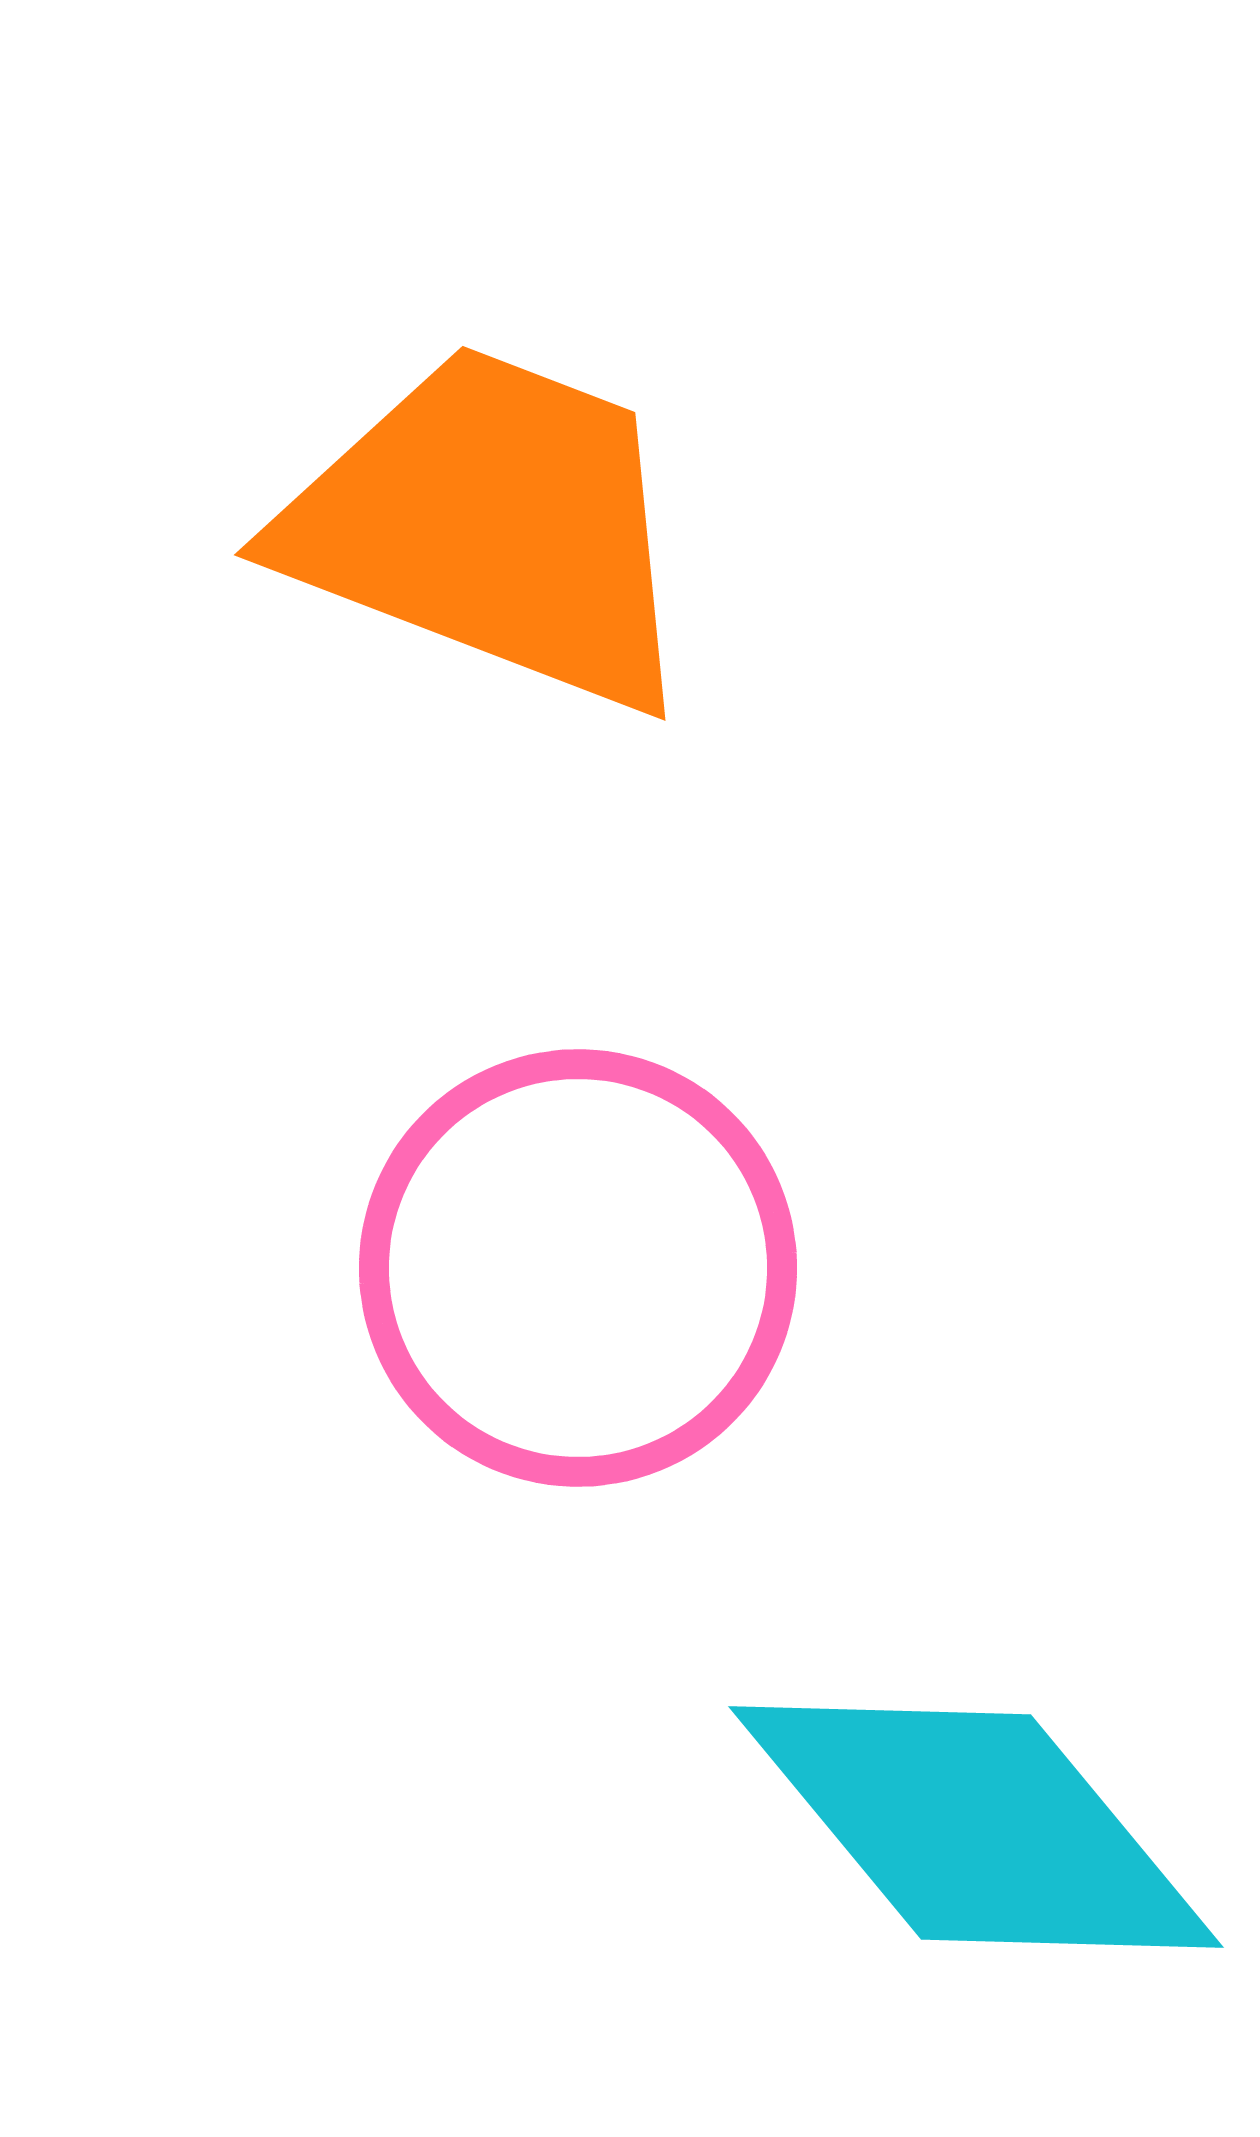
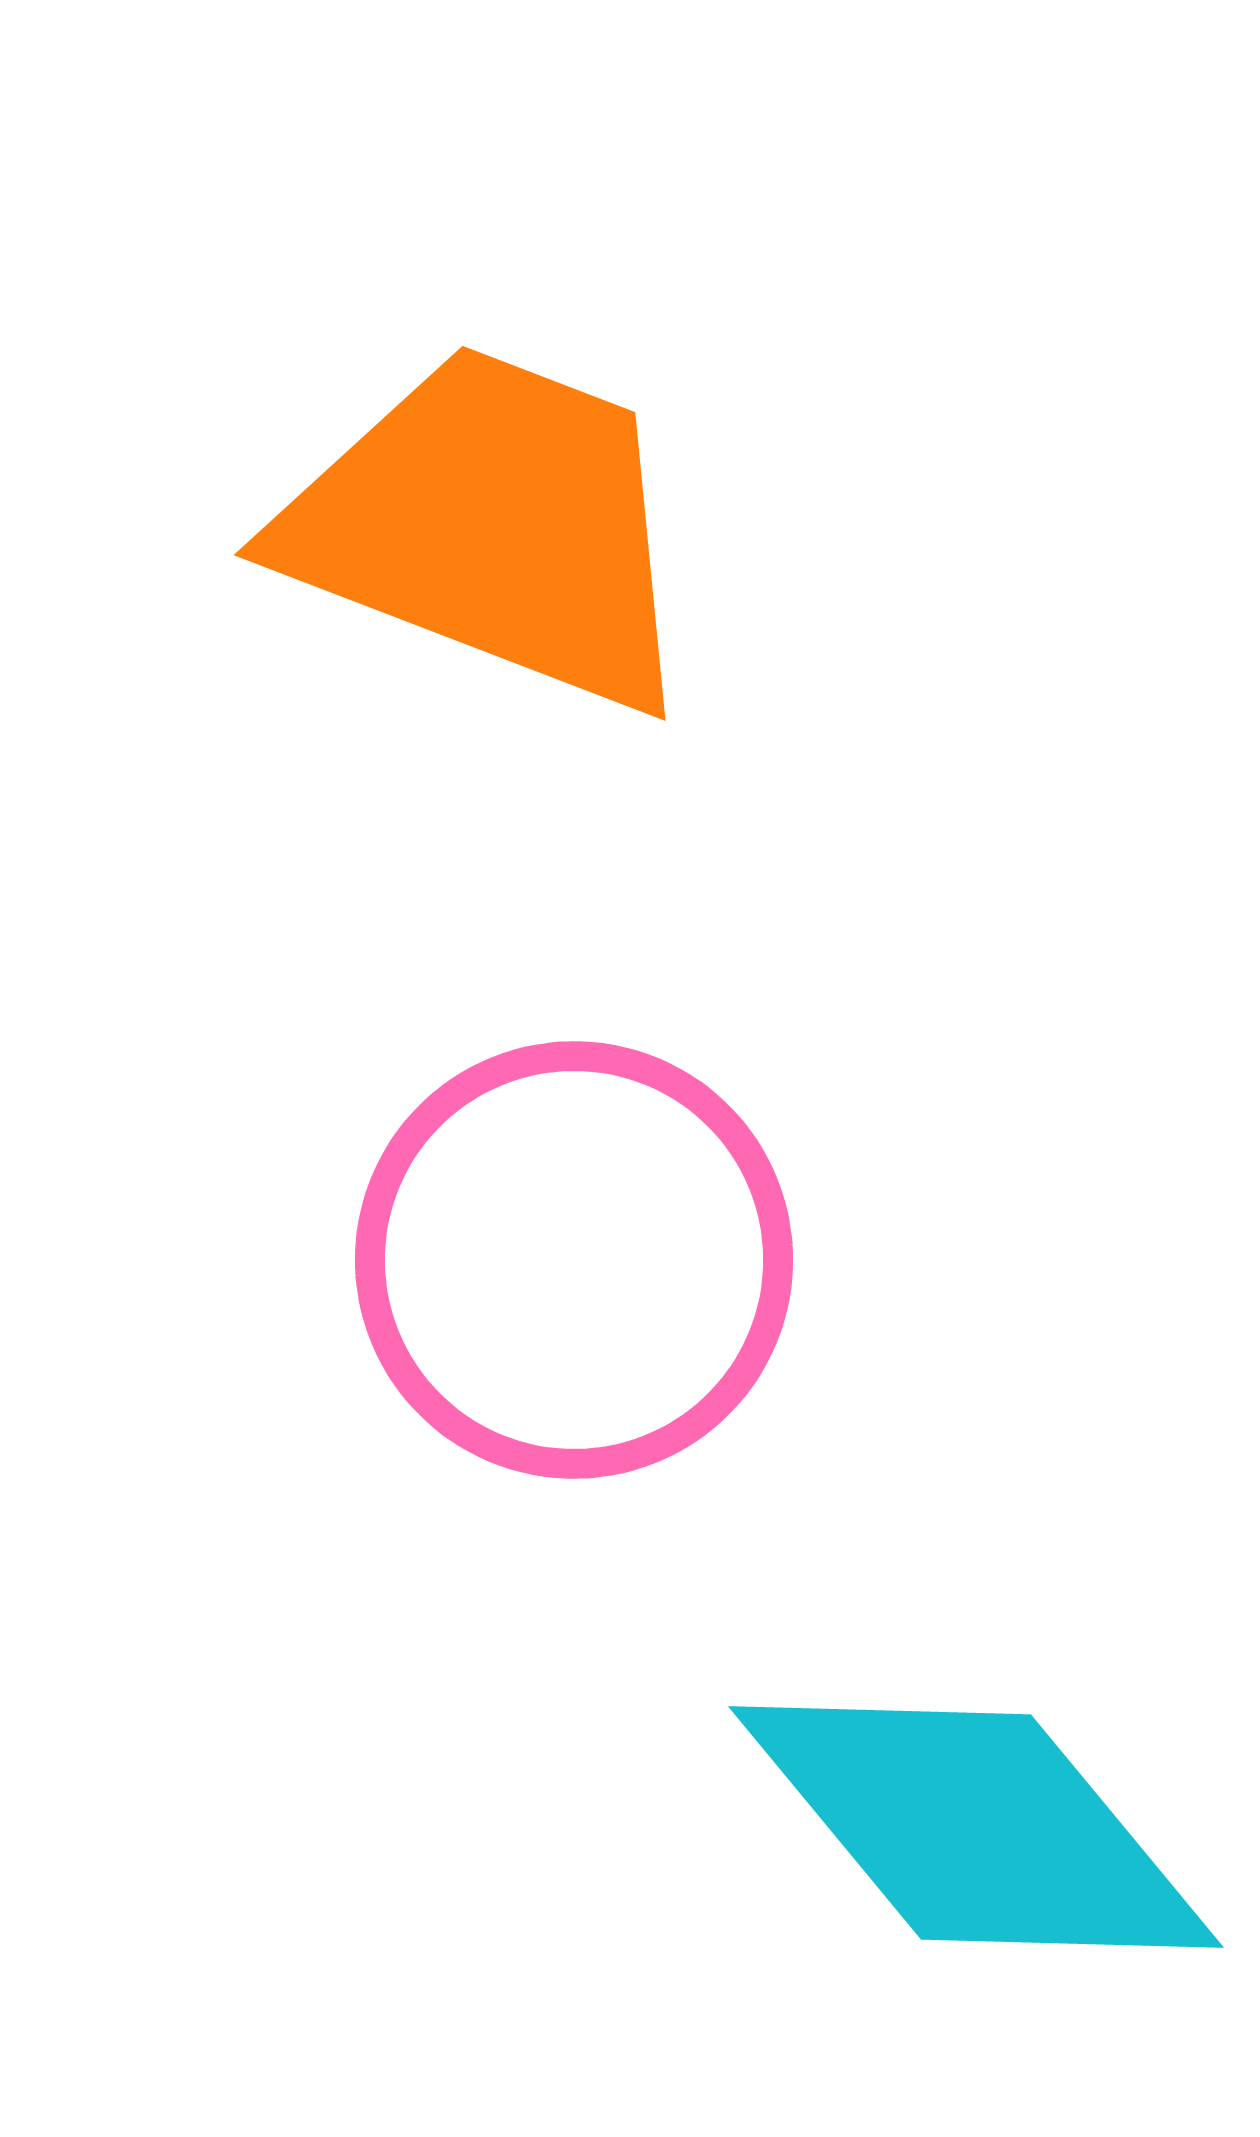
pink circle: moved 4 px left, 8 px up
